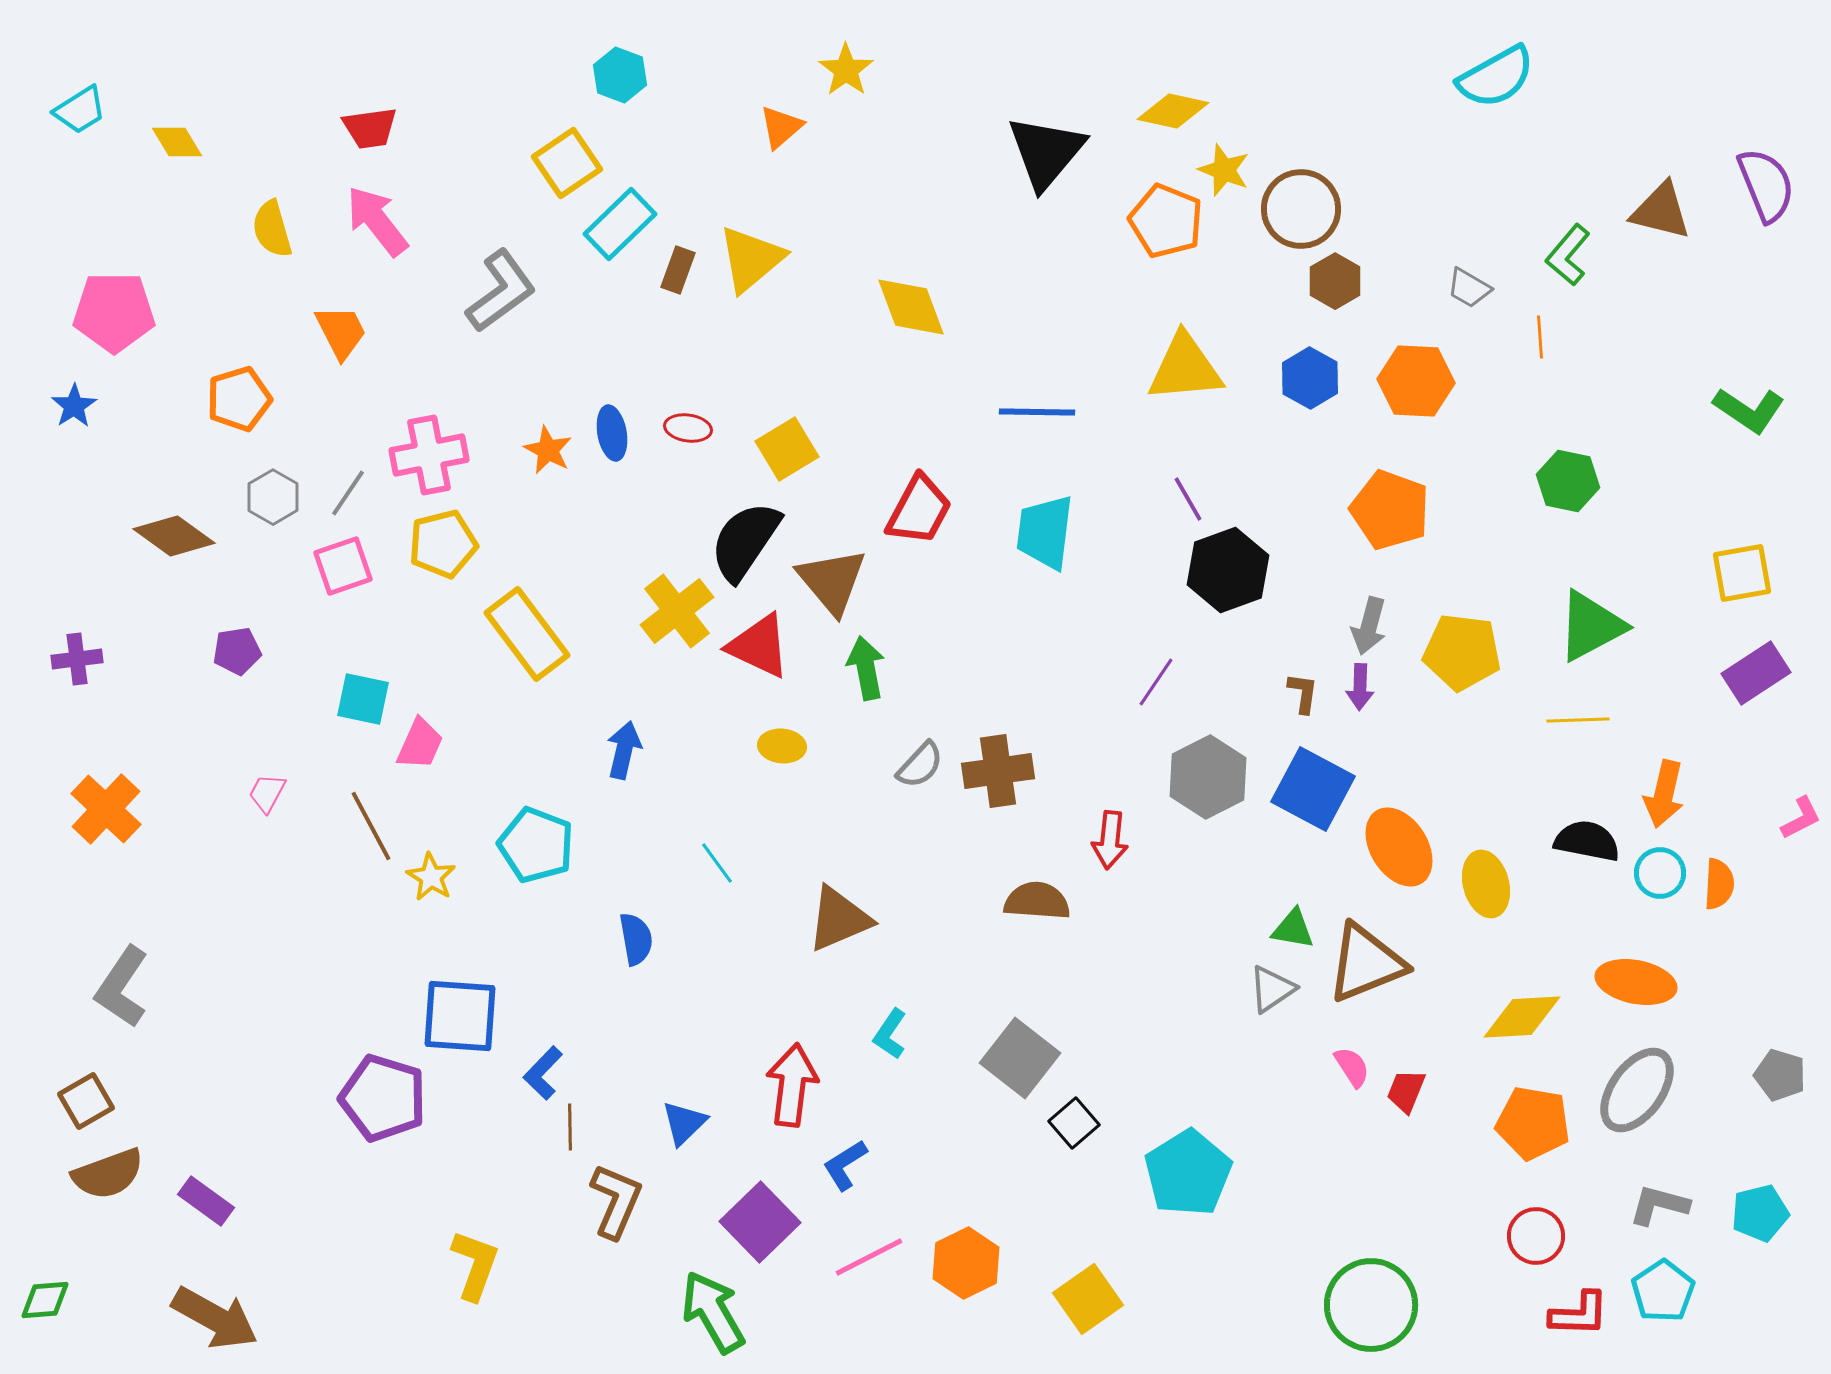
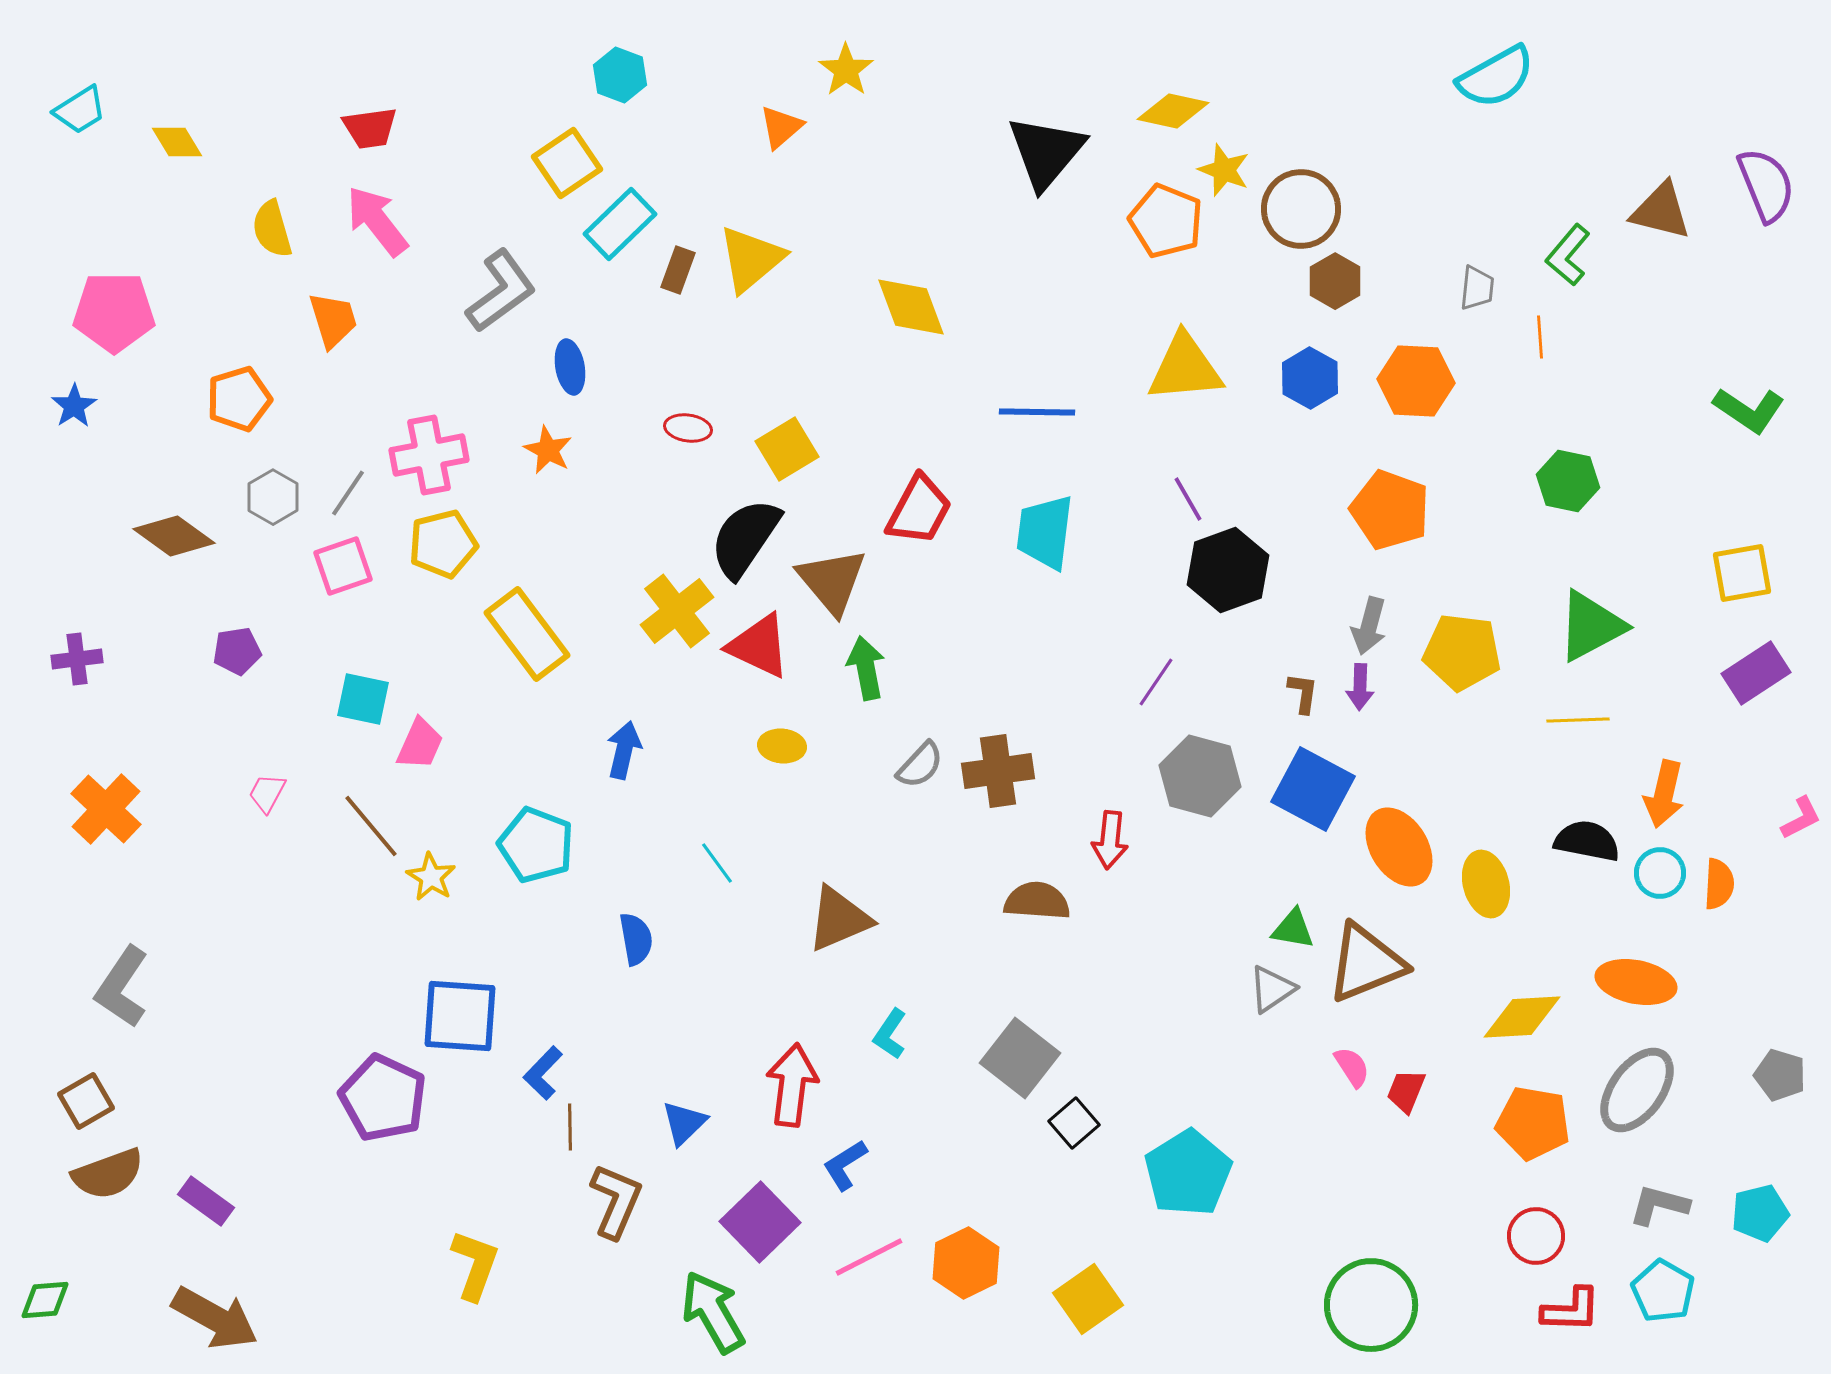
gray trapezoid at (1469, 288): moved 8 px right; rotated 114 degrees counterclockwise
orange trapezoid at (341, 332): moved 8 px left, 12 px up; rotated 10 degrees clockwise
blue ellipse at (612, 433): moved 42 px left, 66 px up
black semicircle at (745, 541): moved 3 px up
gray hexagon at (1208, 777): moved 8 px left, 1 px up; rotated 18 degrees counterclockwise
brown line at (371, 826): rotated 12 degrees counterclockwise
purple pentagon at (383, 1098): rotated 8 degrees clockwise
cyan pentagon at (1663, 1291): rotated 8 degrees counterclockwise
red L-shape at (1579, 1314): moved 8 px left, 4 px up
